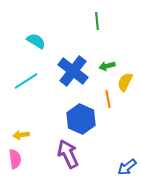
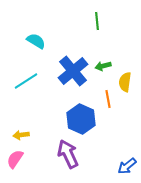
green arrow: moved 4 px left
blue cross: rotated 12 degrees clockwise
yellow semicircle: rotated 18 degrees counterclockwise
pink semicircle: rotated 138 degrees counterclockwise
blue arrow: moved 1 px up
